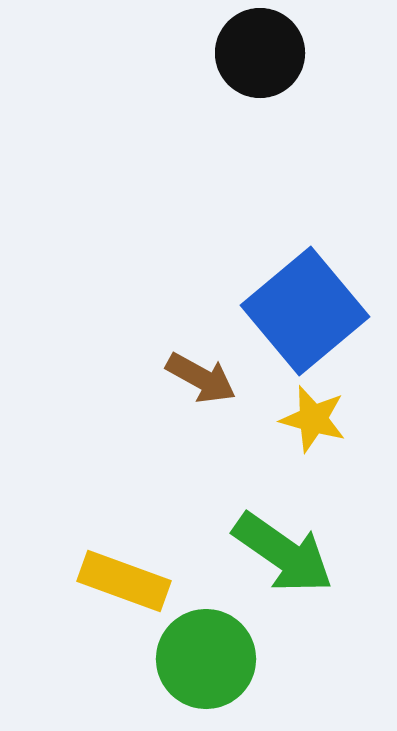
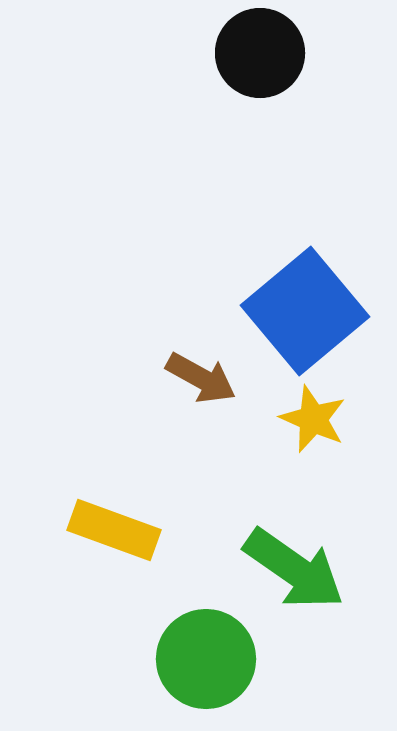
yellow star: rotated 8 degrees clockwise
green arrow: moved 11 px right, 16 px down
yellow rectangle: moved 10 px left, 51 px up
